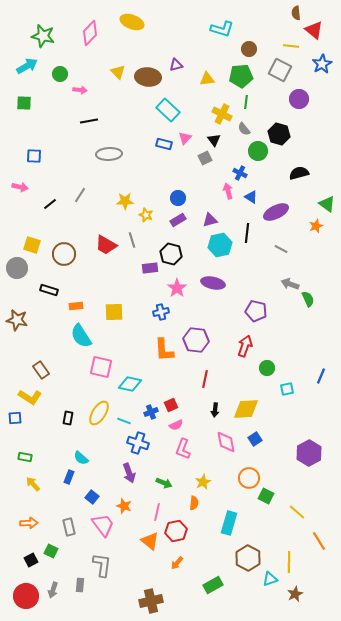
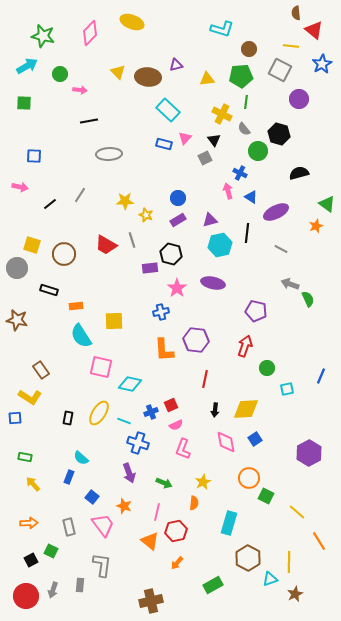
yellow square at (114, 312): moved 9 px down
